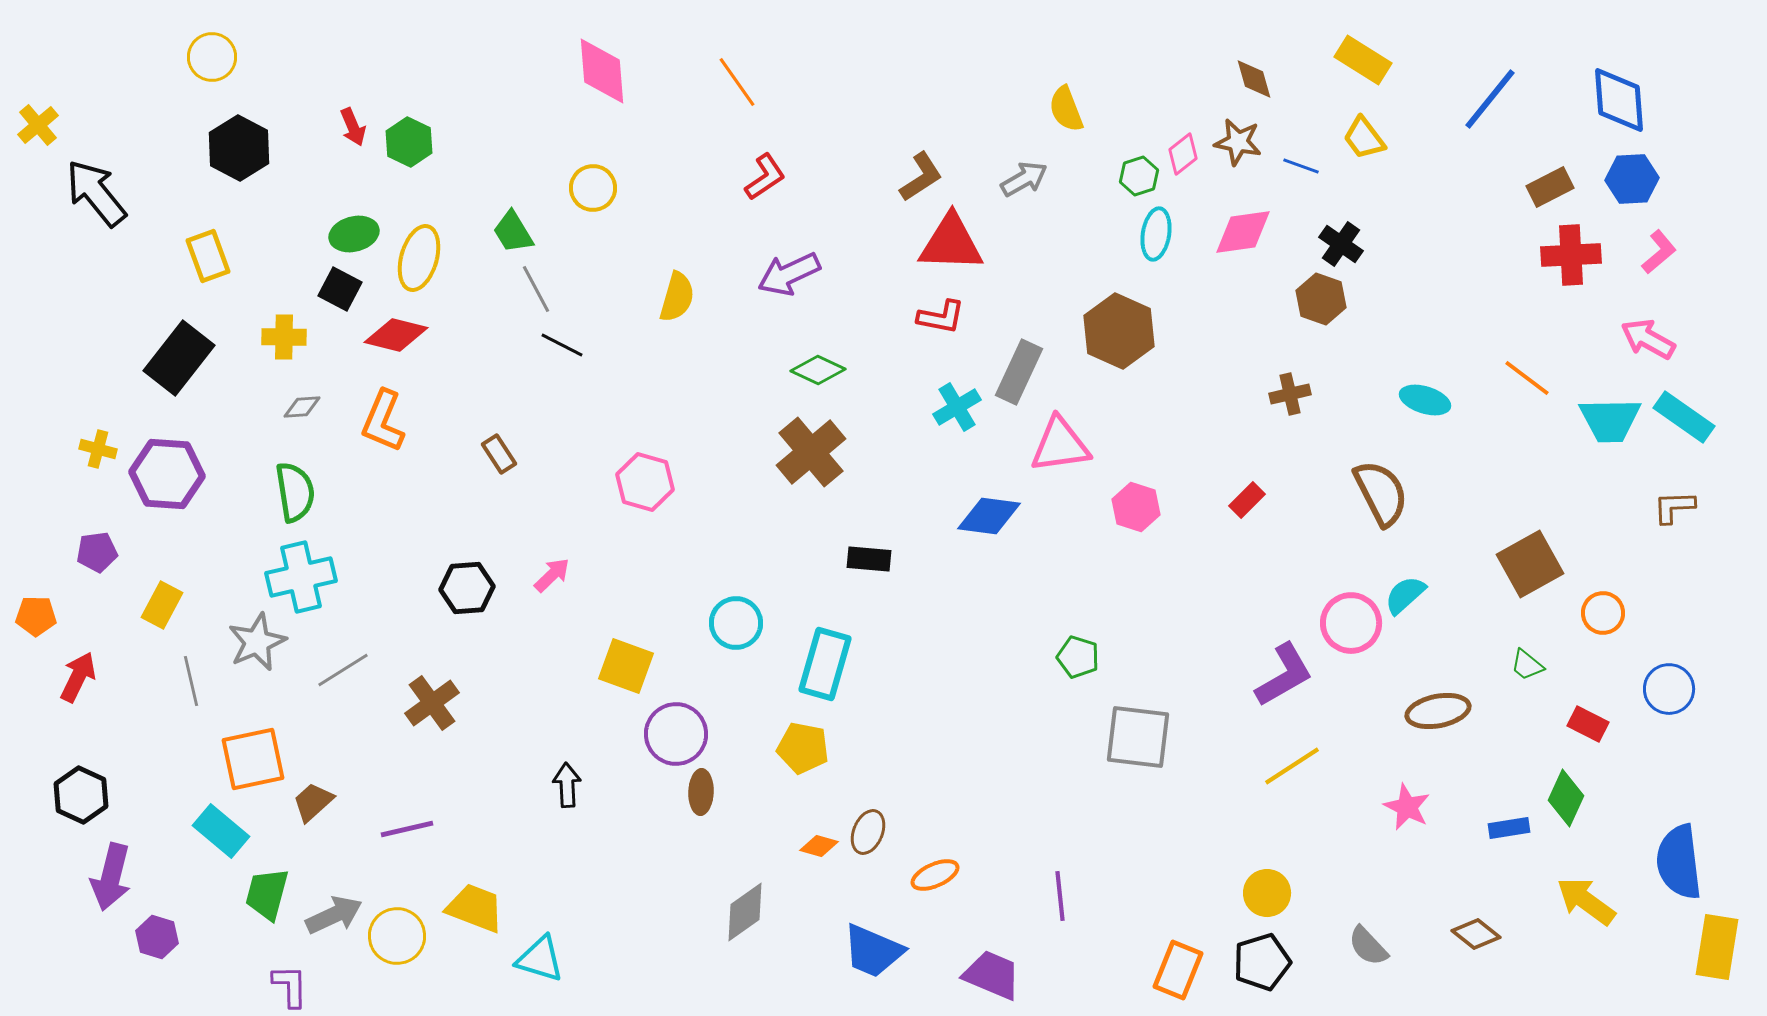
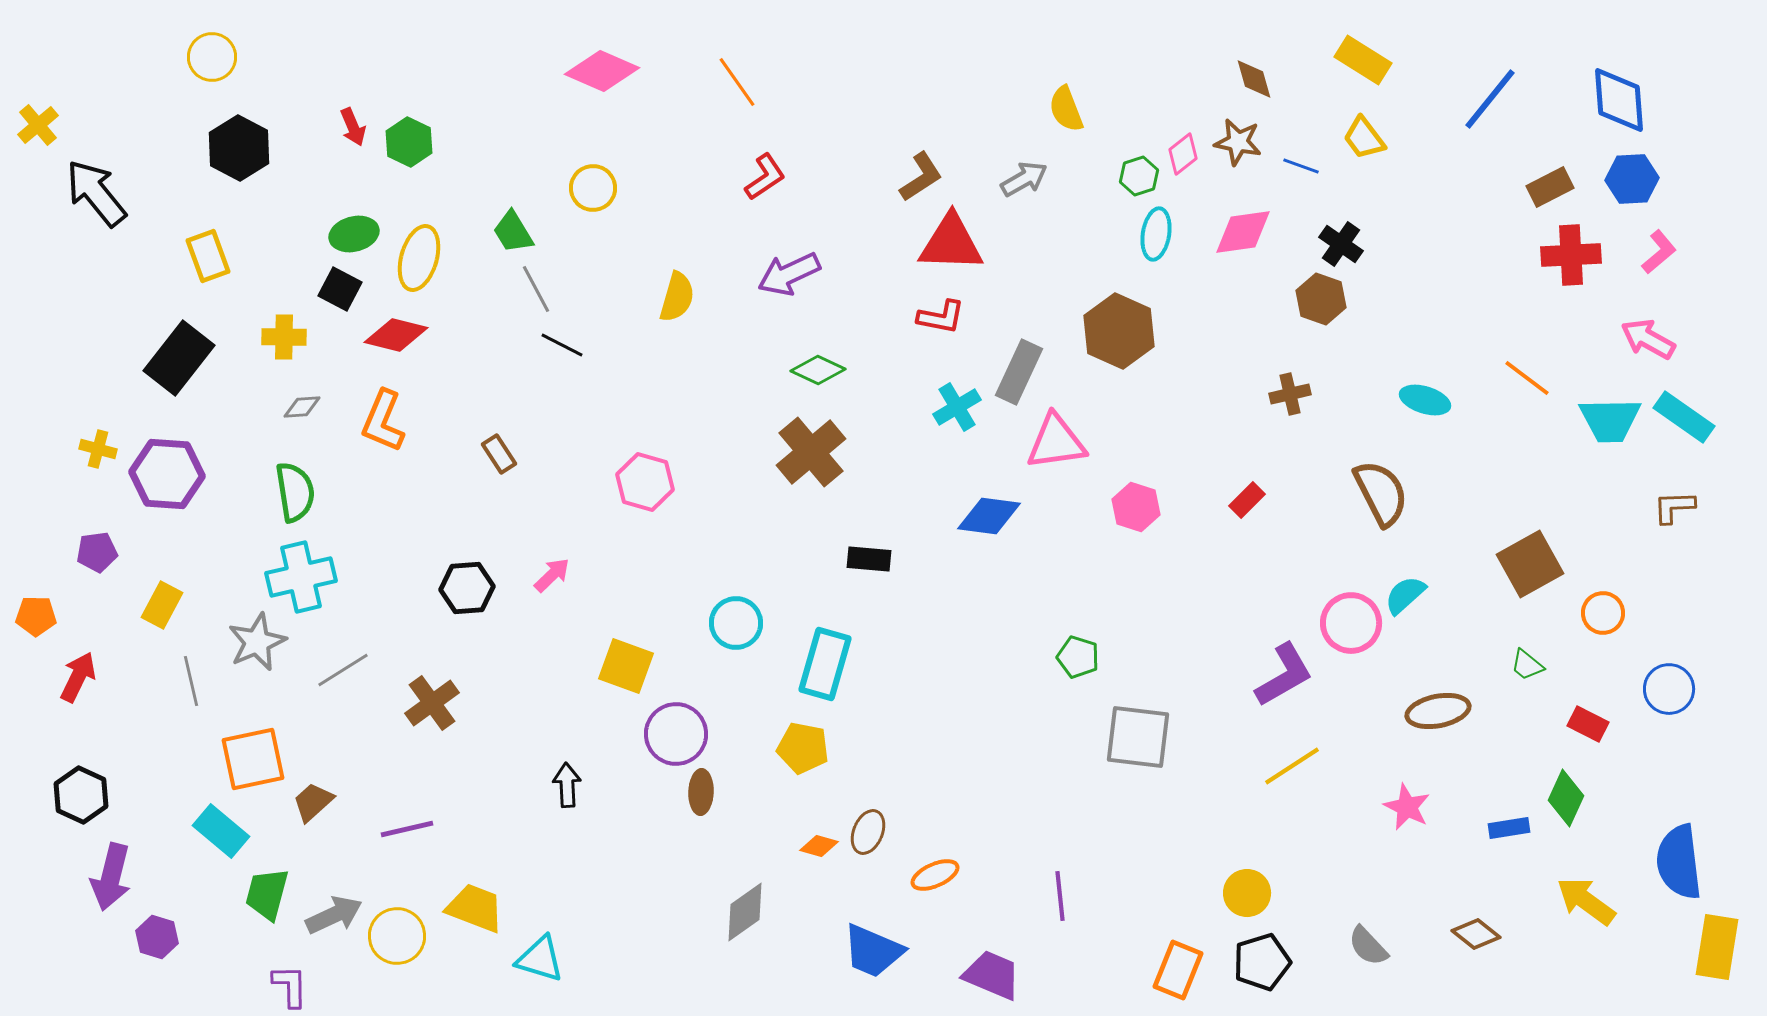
pink diamond at (602, 71): rotated 62 degrees counterclockwise
pink triangle at (1060, 445): moved 4 px left, 3 px up
yellow circle at (1267, 893): moved 20 px left
